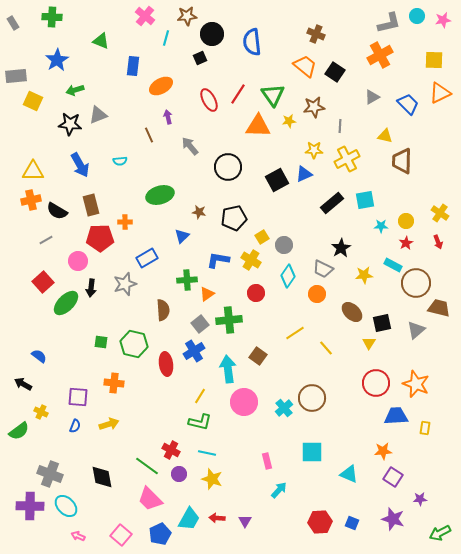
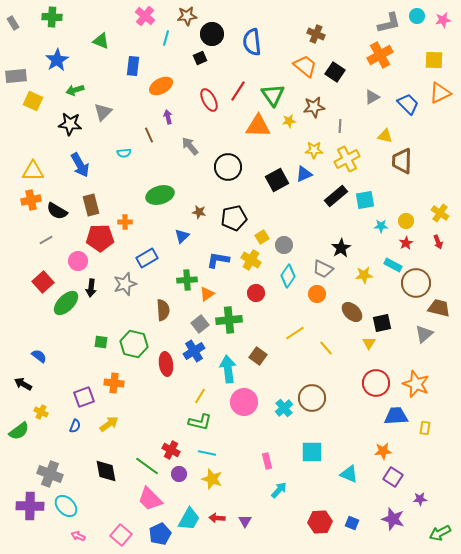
red line at (238, 94): moved 3 px up
gray triangle at (98, 115): moved 5 px right, 3 px up; rotated 24 degrees counterclockwise
cyan semicircle at (120, 161): moved 4 px right, 8 px up
black rectangle at (332, 203): moved 4 px right, 7 px up
gray triangle at (416, 330): moved 8 px right, 4 px down
purple square at (78, 397): moved 6 px right; rotated 25 degrees counterclockwise
yellow arrow at (109, 424): rotated 18 degrees counterclockwise
black diamond at (102, 477): moved 4 px right, 6 px up
